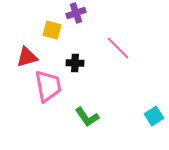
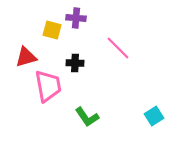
purple cross: moved 5 px down; rotated 24 degrees clockwise
red triangle: moved 1 px left
